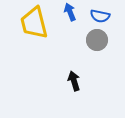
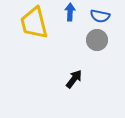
blue arrow: rotated 24 degrees clockwise
black arrow: moved 2 px up; rotated 54 degrees clockwise
